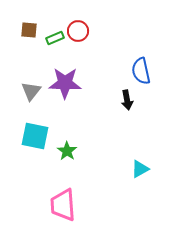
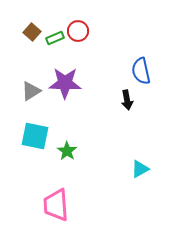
brown square: moved 3 px right, 2 px down; rotated 36 degrees clockwise
gray triangle: rotated 20 degrees clockwise
pink trapezoid: moved 7 px left
